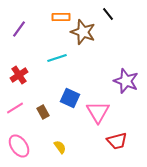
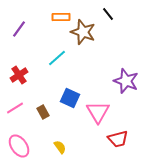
cyan line: rotated 24 degrees counterclockwise
red trapezoid: moved 1 px right, 2 px up
